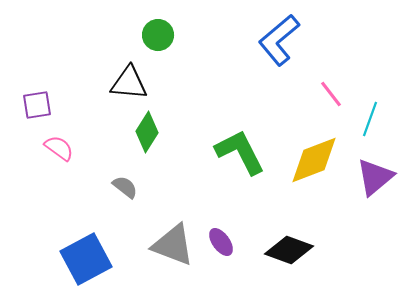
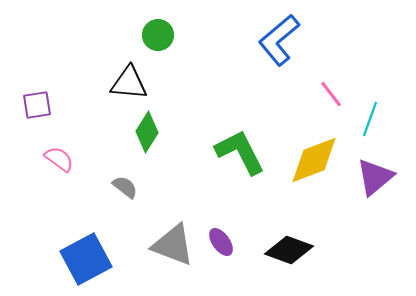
pink semicircle: moved 11 px down
